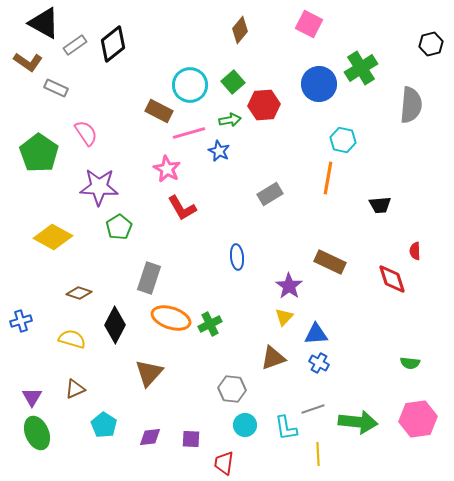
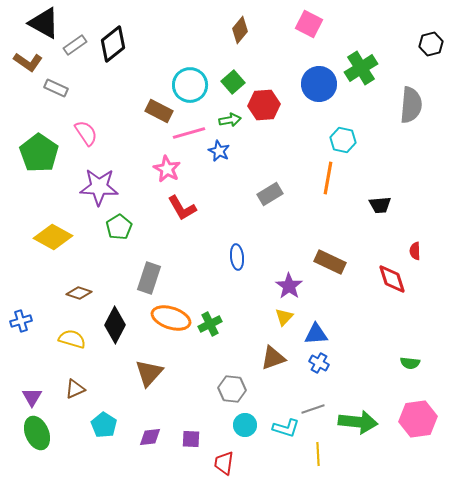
cyan L-shape at (286, 428): rotated 64 degrees counterclockwise
